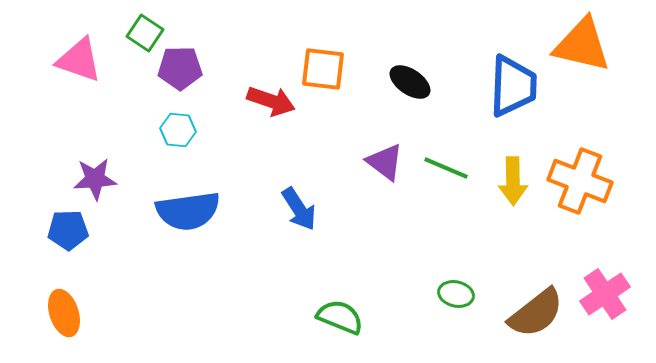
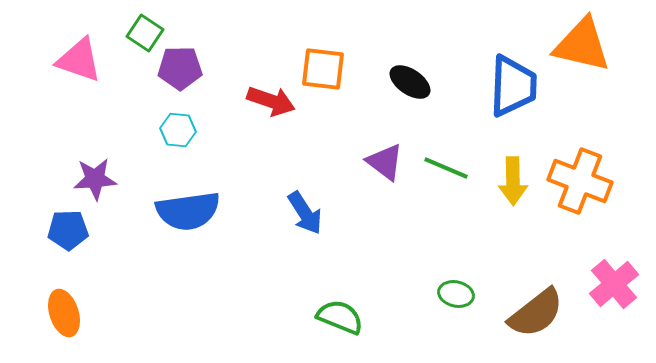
blue arrow: moved 6 px right, 4 px down
pink cross: moved 9 px right, 10 px up; rotated 6 degrees counterclockwise
